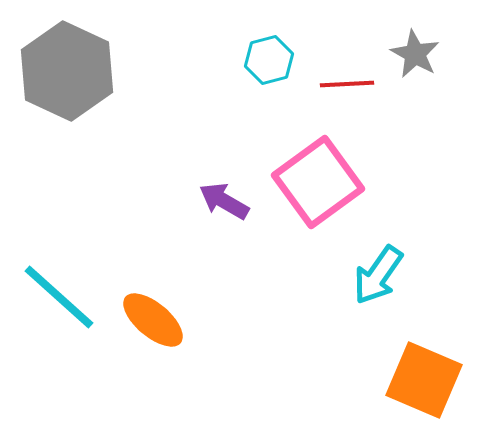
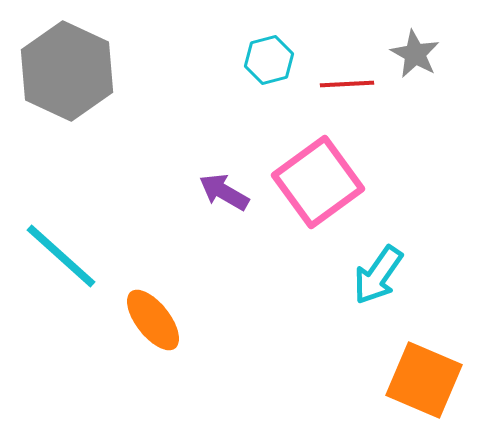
purple arrow: moved 9 px up
cyan line: moved 2 px right, 41 px up
orange ellipse: rotated 12 degrees clockwise
